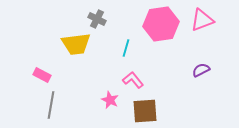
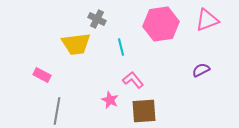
pink triangle: moved 5 px right
cyan line: moved 5 px left, 1 px up; rotated 30 degrees counterclockwise
gray line: moved 6 px right, 6 px down
brown square: moved 1 px left
